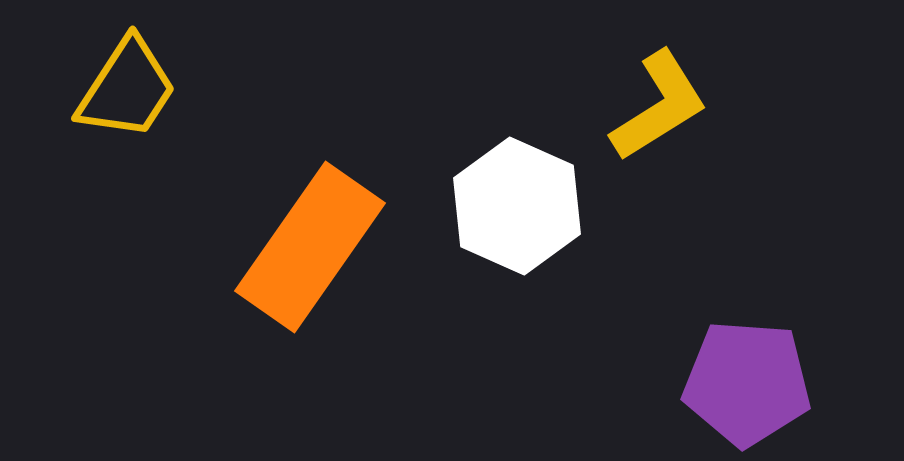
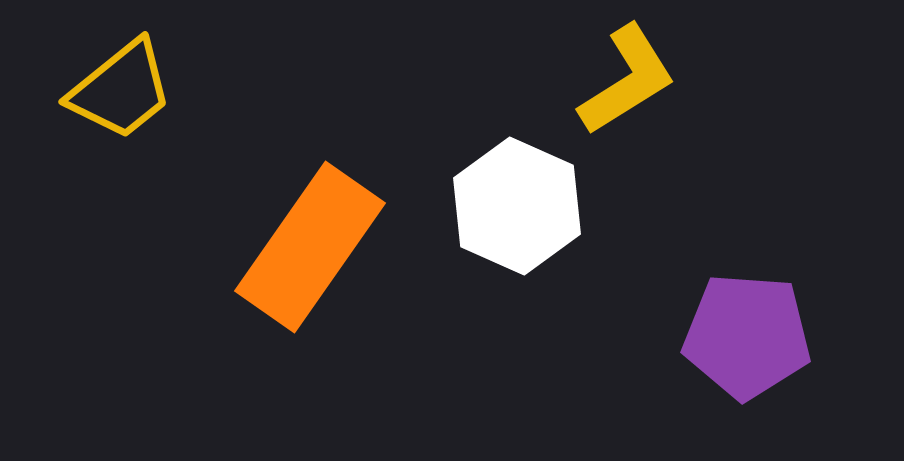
yellow trapezoid: moved 6 px left, 1 px down; rotated 18 degrees clockwise
yellow L-shape: moved 32 px left, 26 px up
purple pentagon: moved 47 px up
